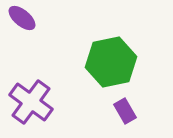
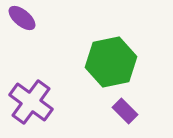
purple rectangle: rotated 15 degrees counterclockwise
